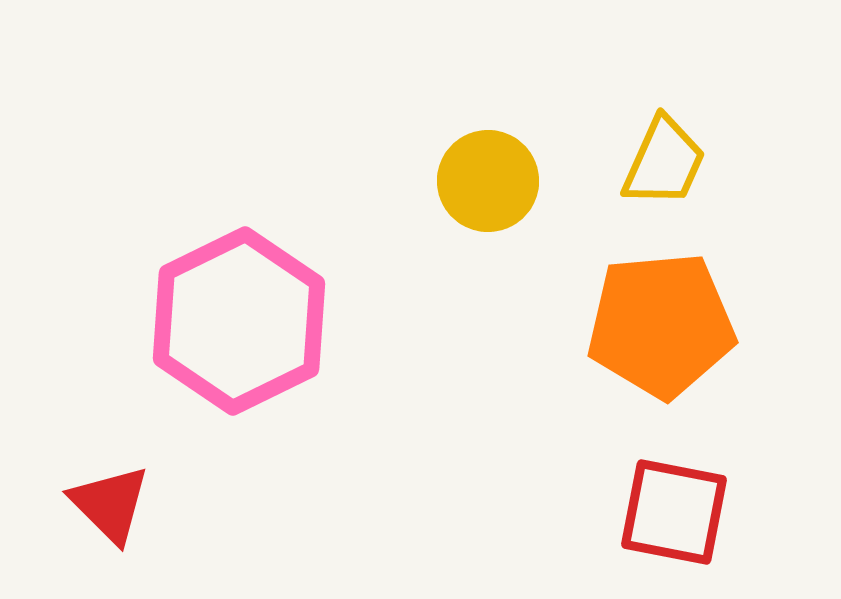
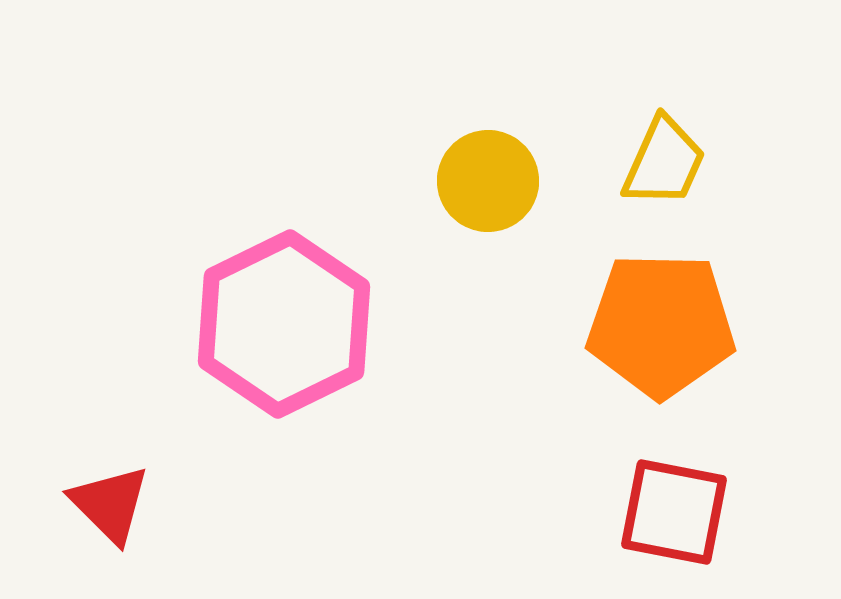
pink hexagon: moved 45 px right, 3 px down
orange pentagon: rotated 6 degrees clockwise
